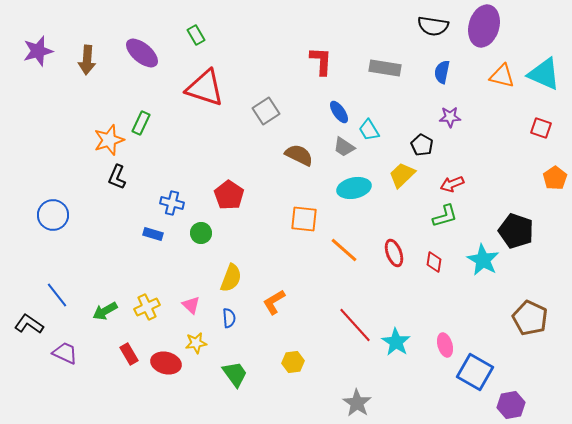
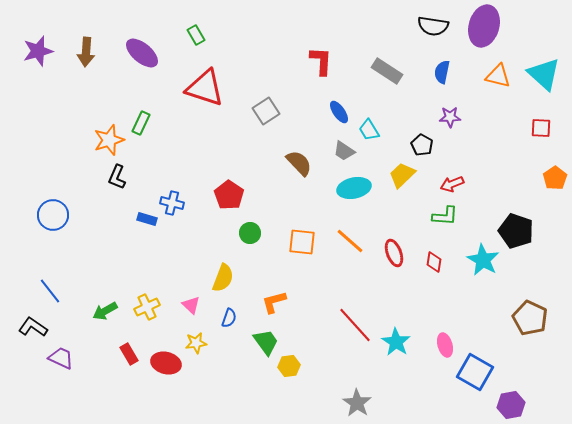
brown arrow at (87, 60): moved 1 px left, 8 px up
gray rectangle at (385, 68): moved 2 px right, 3 px down; rotated 24 degrees clockwise
cyan triangle at (544, 74): rotated 18 degrees clockwise
orange triangle at (502, 76): moved 4 px left
red square at (541, 128): rotated 15 degrees counterclockwise
gray trapezoid at (344, 147): moved 4 px down
brown semicircle at (299, 155): moved 8 px down; rotated 20 degrees clockwise
green L-shape at (445, 216): rotated 20 degrees clockwise
orange square at (304, 219): moved 2 px left, 23 px down
green circle at (201, 233): moved 49 px right
blue rectangle at (153, 234): moved 6 px left, 15 px up
orange line at (344, 250): moved 6 px right, 9 px up
yellow semicircle at (231, 278): moved 8 px left
blue line at (57, 295): moved 7 px left, 4 px up
orange L-shape at (274, 302): rotated 16 degrees clockwise
blue semicircle at (229, 318): rotated 24 degrees clockwise
black L-shape at (29, 324): moved 4 px right, 3 px down
purple trapezoid at (65, 353): moved 4 px left, 5 px down
yellow hexagon at (293, 362): moved 4 px left, 4 px down
green trapezoid at (235, 374): moved 31 px right, 32 px up
